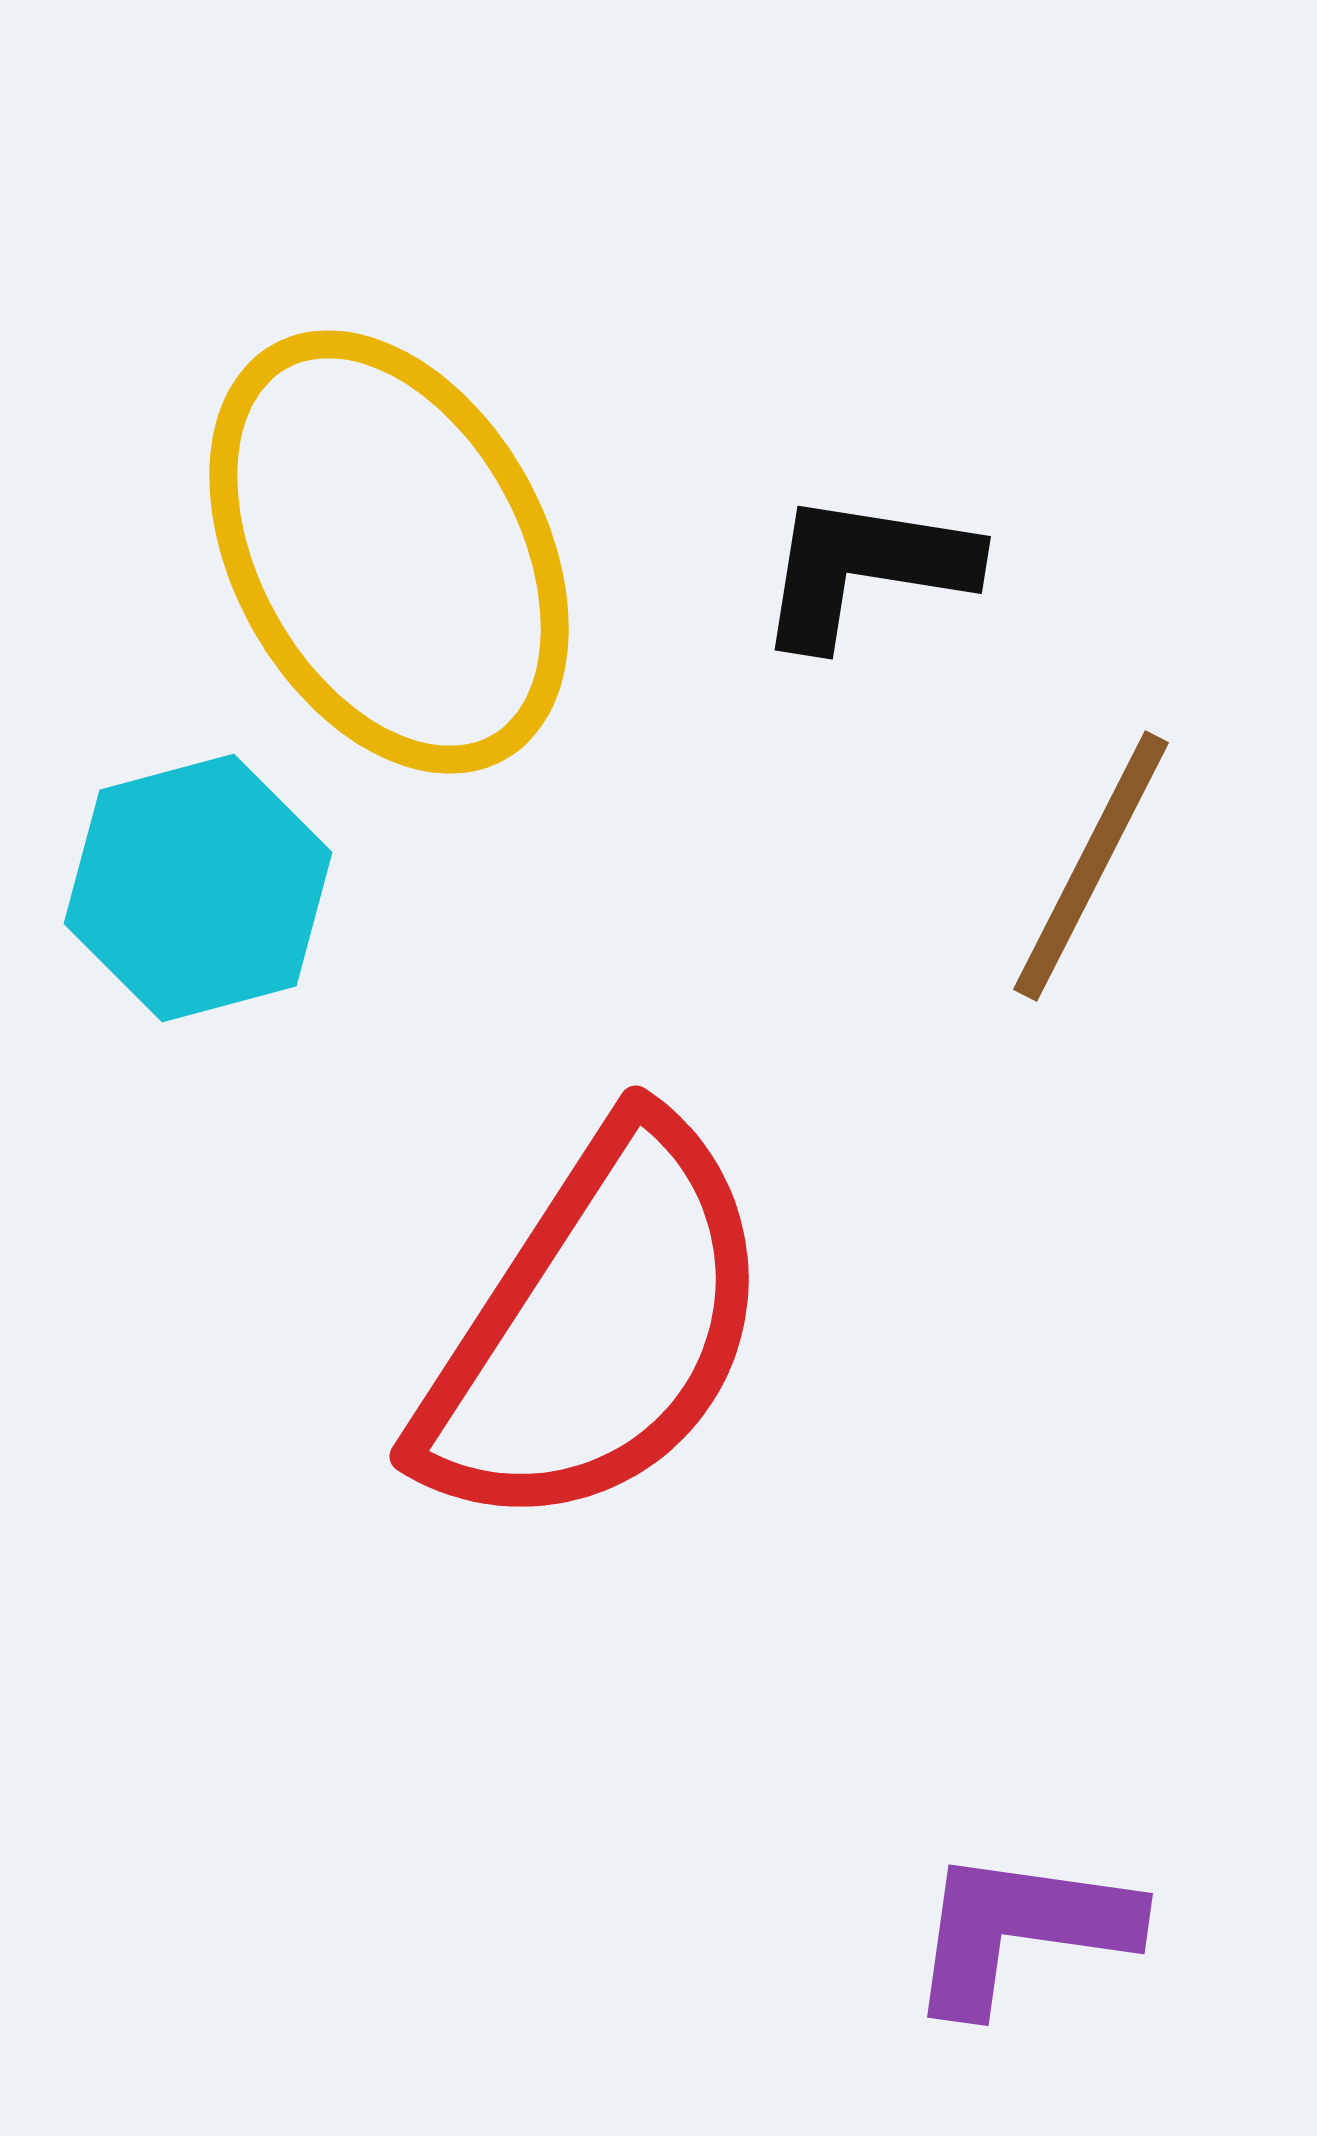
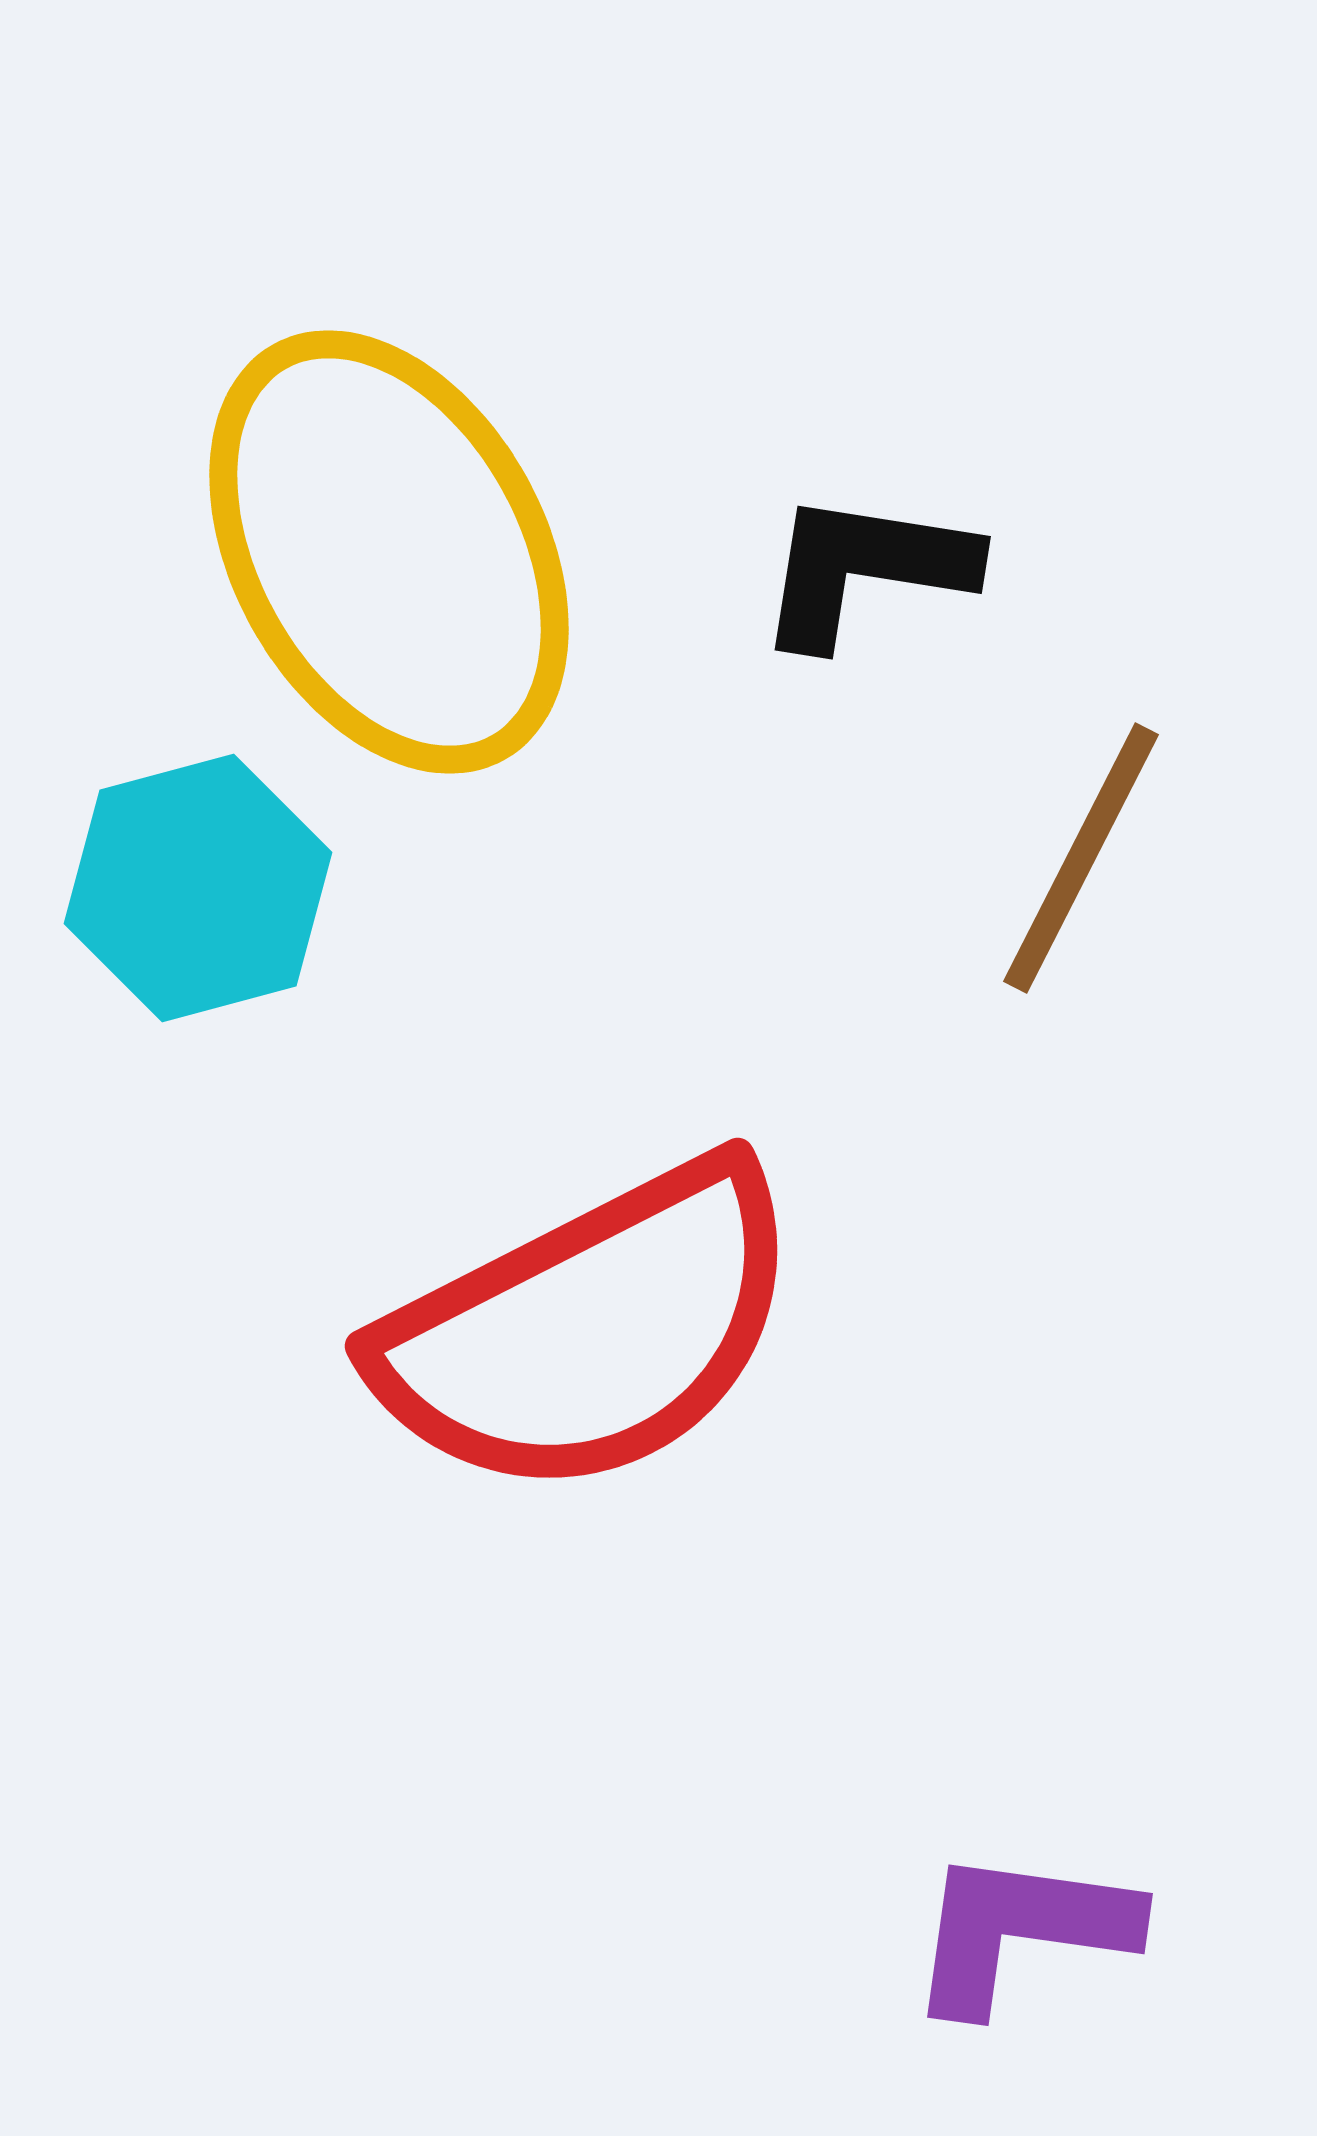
brown line: moved 10 px left, 8 px up
red semicircle: moved 6 px left, 2 px down; rotated 30 degrees clockwise
